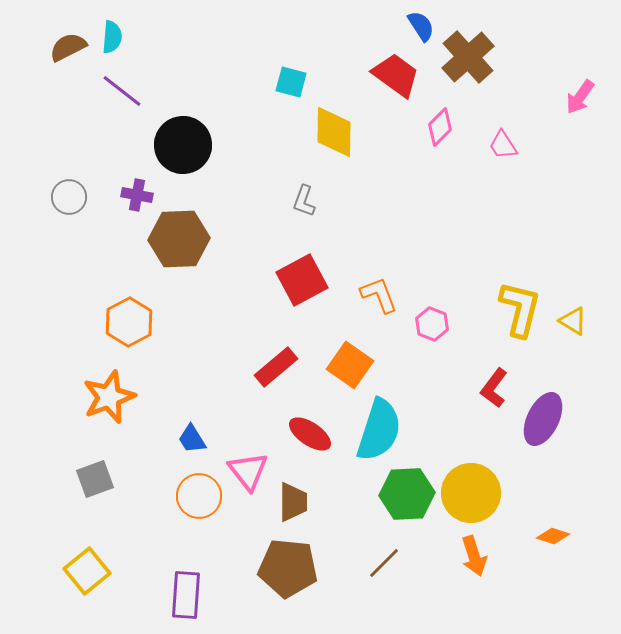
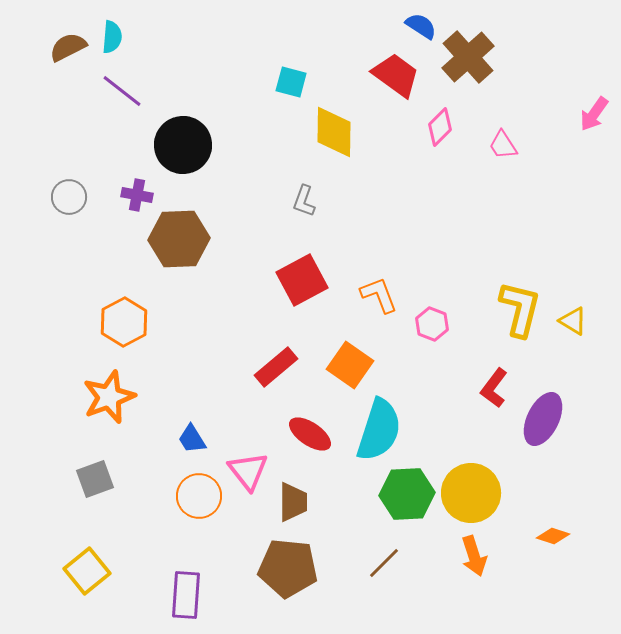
blue semicircle at (421, 26): rotated 24 degrees counterclockwise
pink arrow at (580, 97): moved 14 px right, 17 px down
orange hexagon at (129, 322): moved 5 px left
